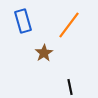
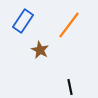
blue rectangle: rotated 50 degrees clockwise
brown star: moved 4 px left, 3 px up; rotated 12 degrees counterclockwise
